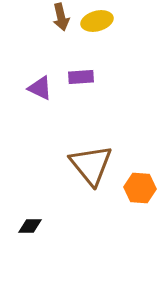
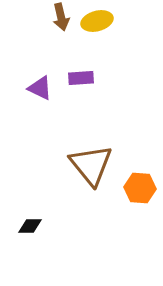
purple rectangle: moved 1 px down
